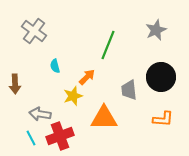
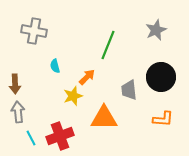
gray cross: rotated 25 degrees counterclockwise
gray arrow: moved 22 px left, 2 px up; rotated 75 degrees clockwise
